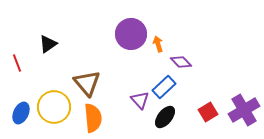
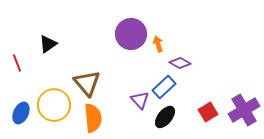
purple diamond: moved 1 px left, 1 px down; rotated 15 degrees counterclockwise
yellow circle: moved 2 px up
